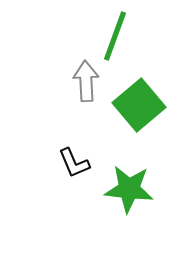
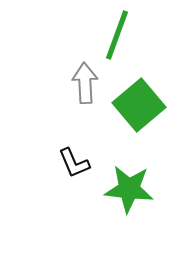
green line: moved 2 px right, 1 px up
gray arrow: moved 1 px left, 2 px down
